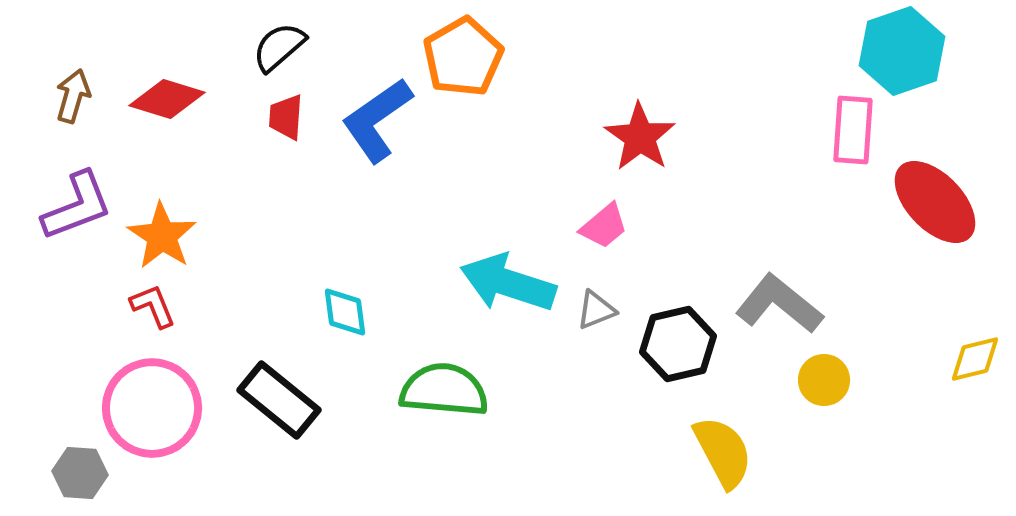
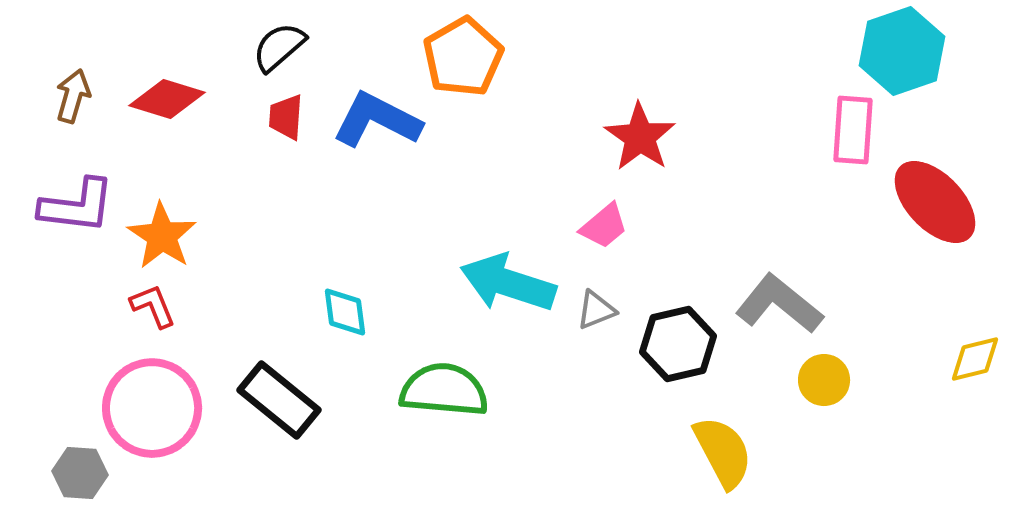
blue L-shape: rotated 62 degrees clockwise
purple L-shape: rotated 28 degrees clockwise
